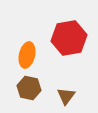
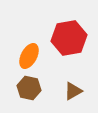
orange ellipse: moved 2 px right, 1 px down; rotated 15 degrees clockwise
brown triangle: moved 7 px right, 5 px up; rotated 24 degrees clockwise
